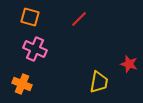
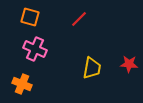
red star: rotated 12 degrees counterclockwise
yellow trapezoid: moved 7 px left, 14 px up
